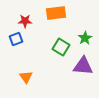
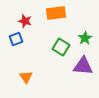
red star: rotated 16 degrees clockwise
